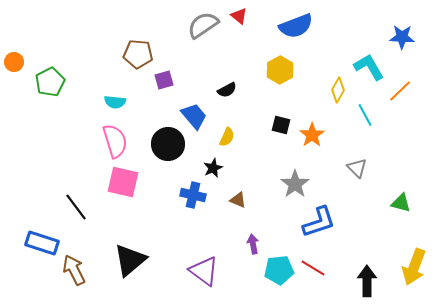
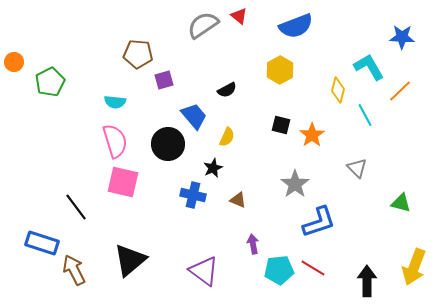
yellow diamond: rotated 15 degrees counterclockwise
